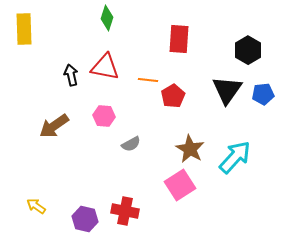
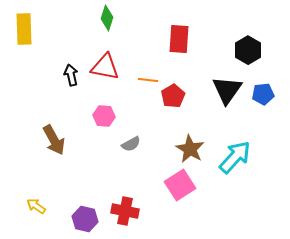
brown arrow: moved 14 px down; rotated 84 degrees counterclockwise
